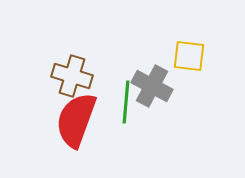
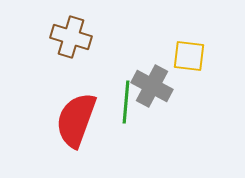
brown cross: moved 1 px left, 39 px up
